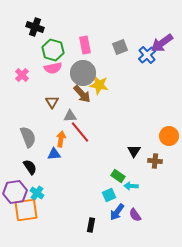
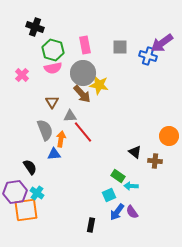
gray square: rotated 21 degrees clockwise
blue cross: moved 1 px right, 1 px down; rotated 30 degrees counterclockwise
red line: moved 3 px right
gray semicircle: moved 17 px right, 7 px up
black triangle: moved 1 px right, 1 px down; rotated 24 degrees counterclockwise
purple semicircle: moved 3 px left, 3 px up
